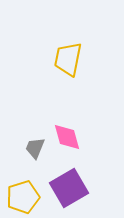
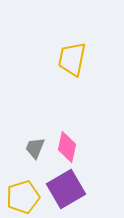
yellow trapezoid: moved 4 px right
pink diamond: moved 10 px down; rotated 28 degrees clockwise
purple square: moved 3 px left, 1 px down
